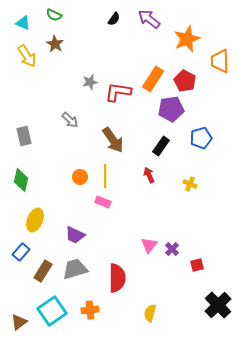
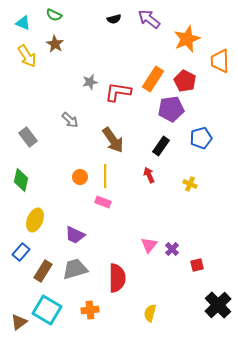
black semicircle: rotated 40 degrees clockwise
gray rectangle: moved 4 px right, 1 px down; rotated 24 degrees counterclockwise
cyan square: moved 5 px left, 1 px up; rotated 24 degrees counterclockwise
